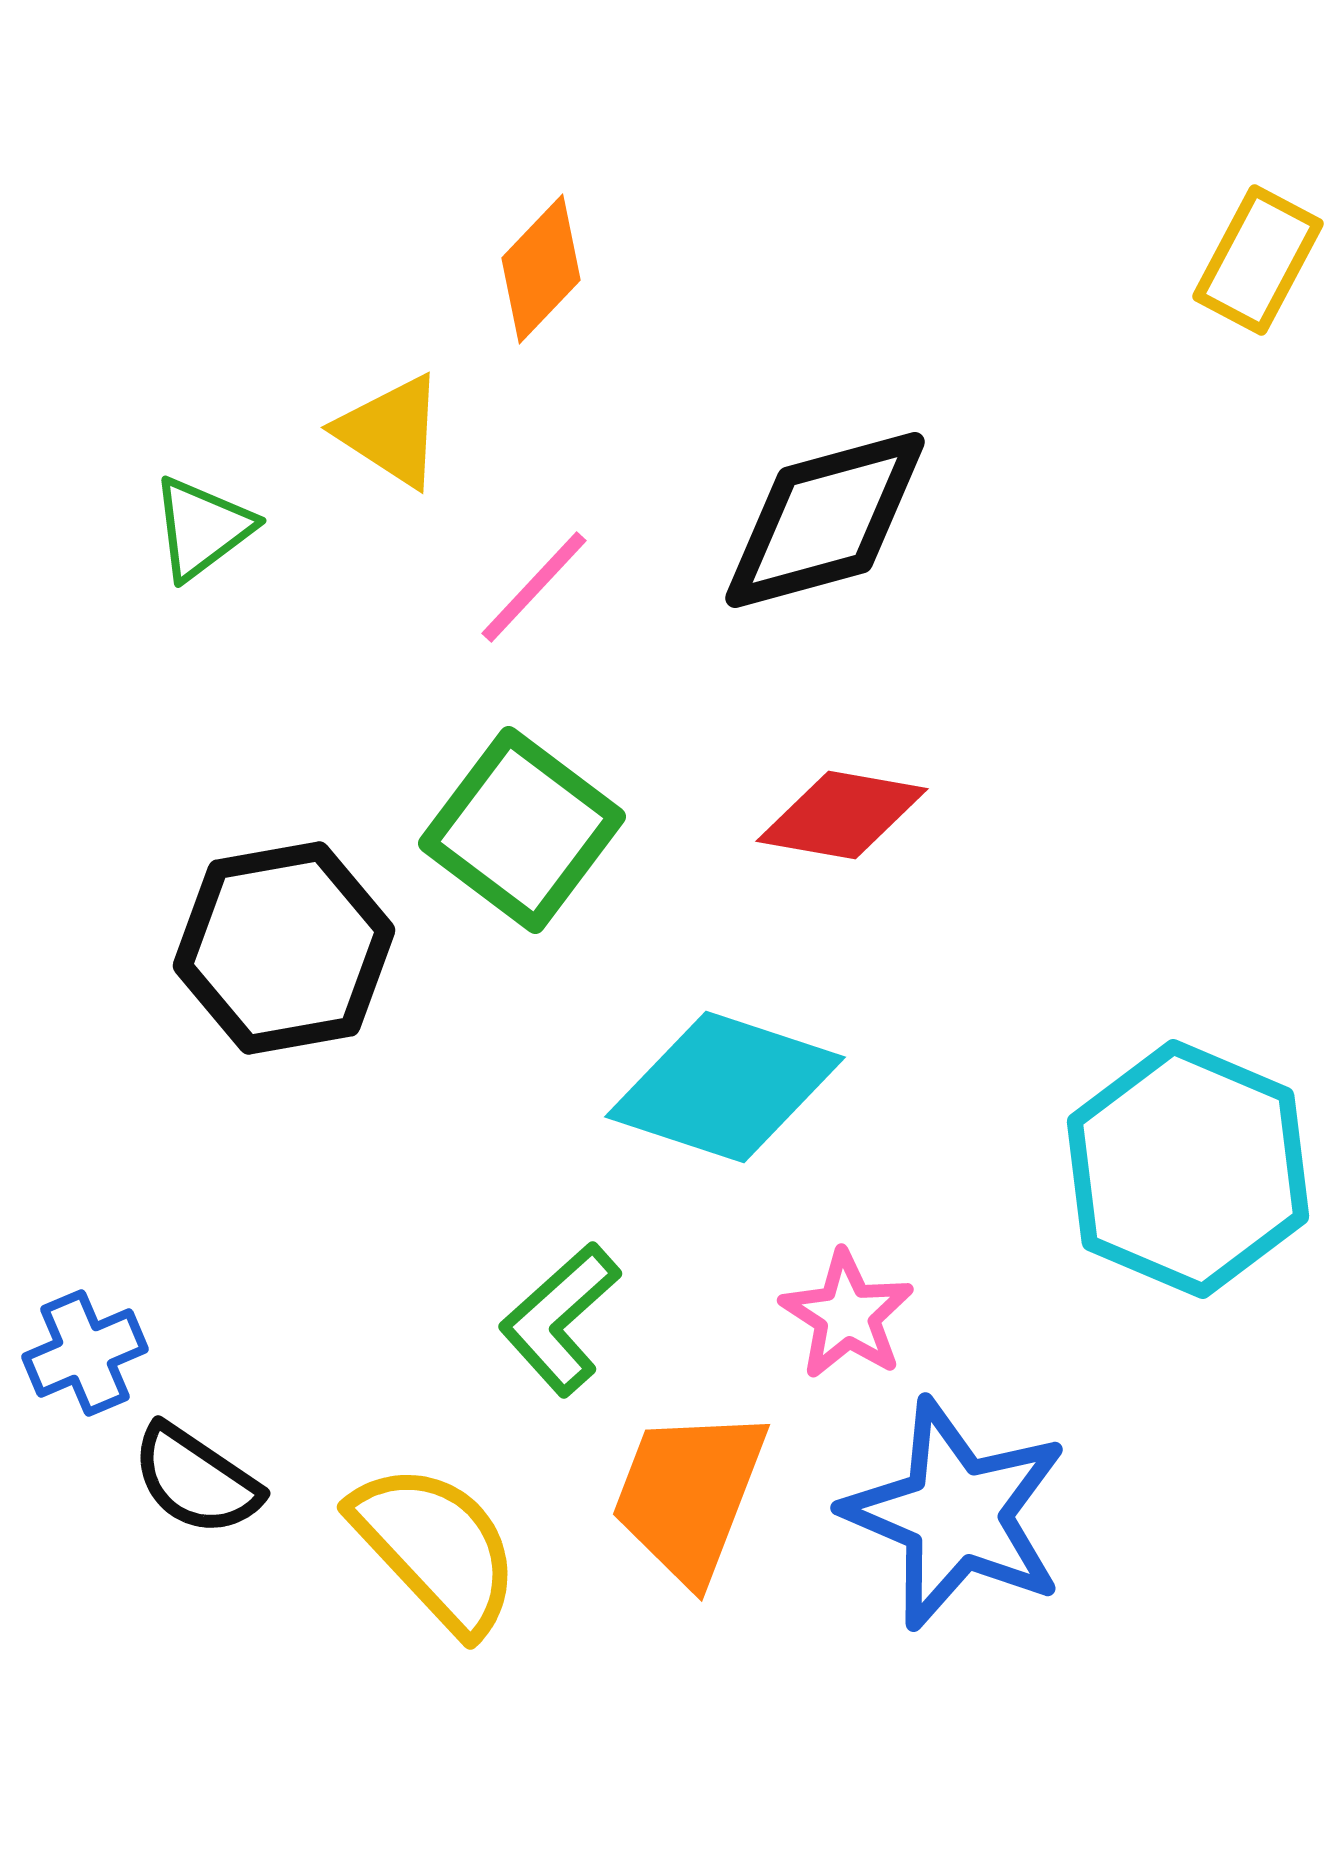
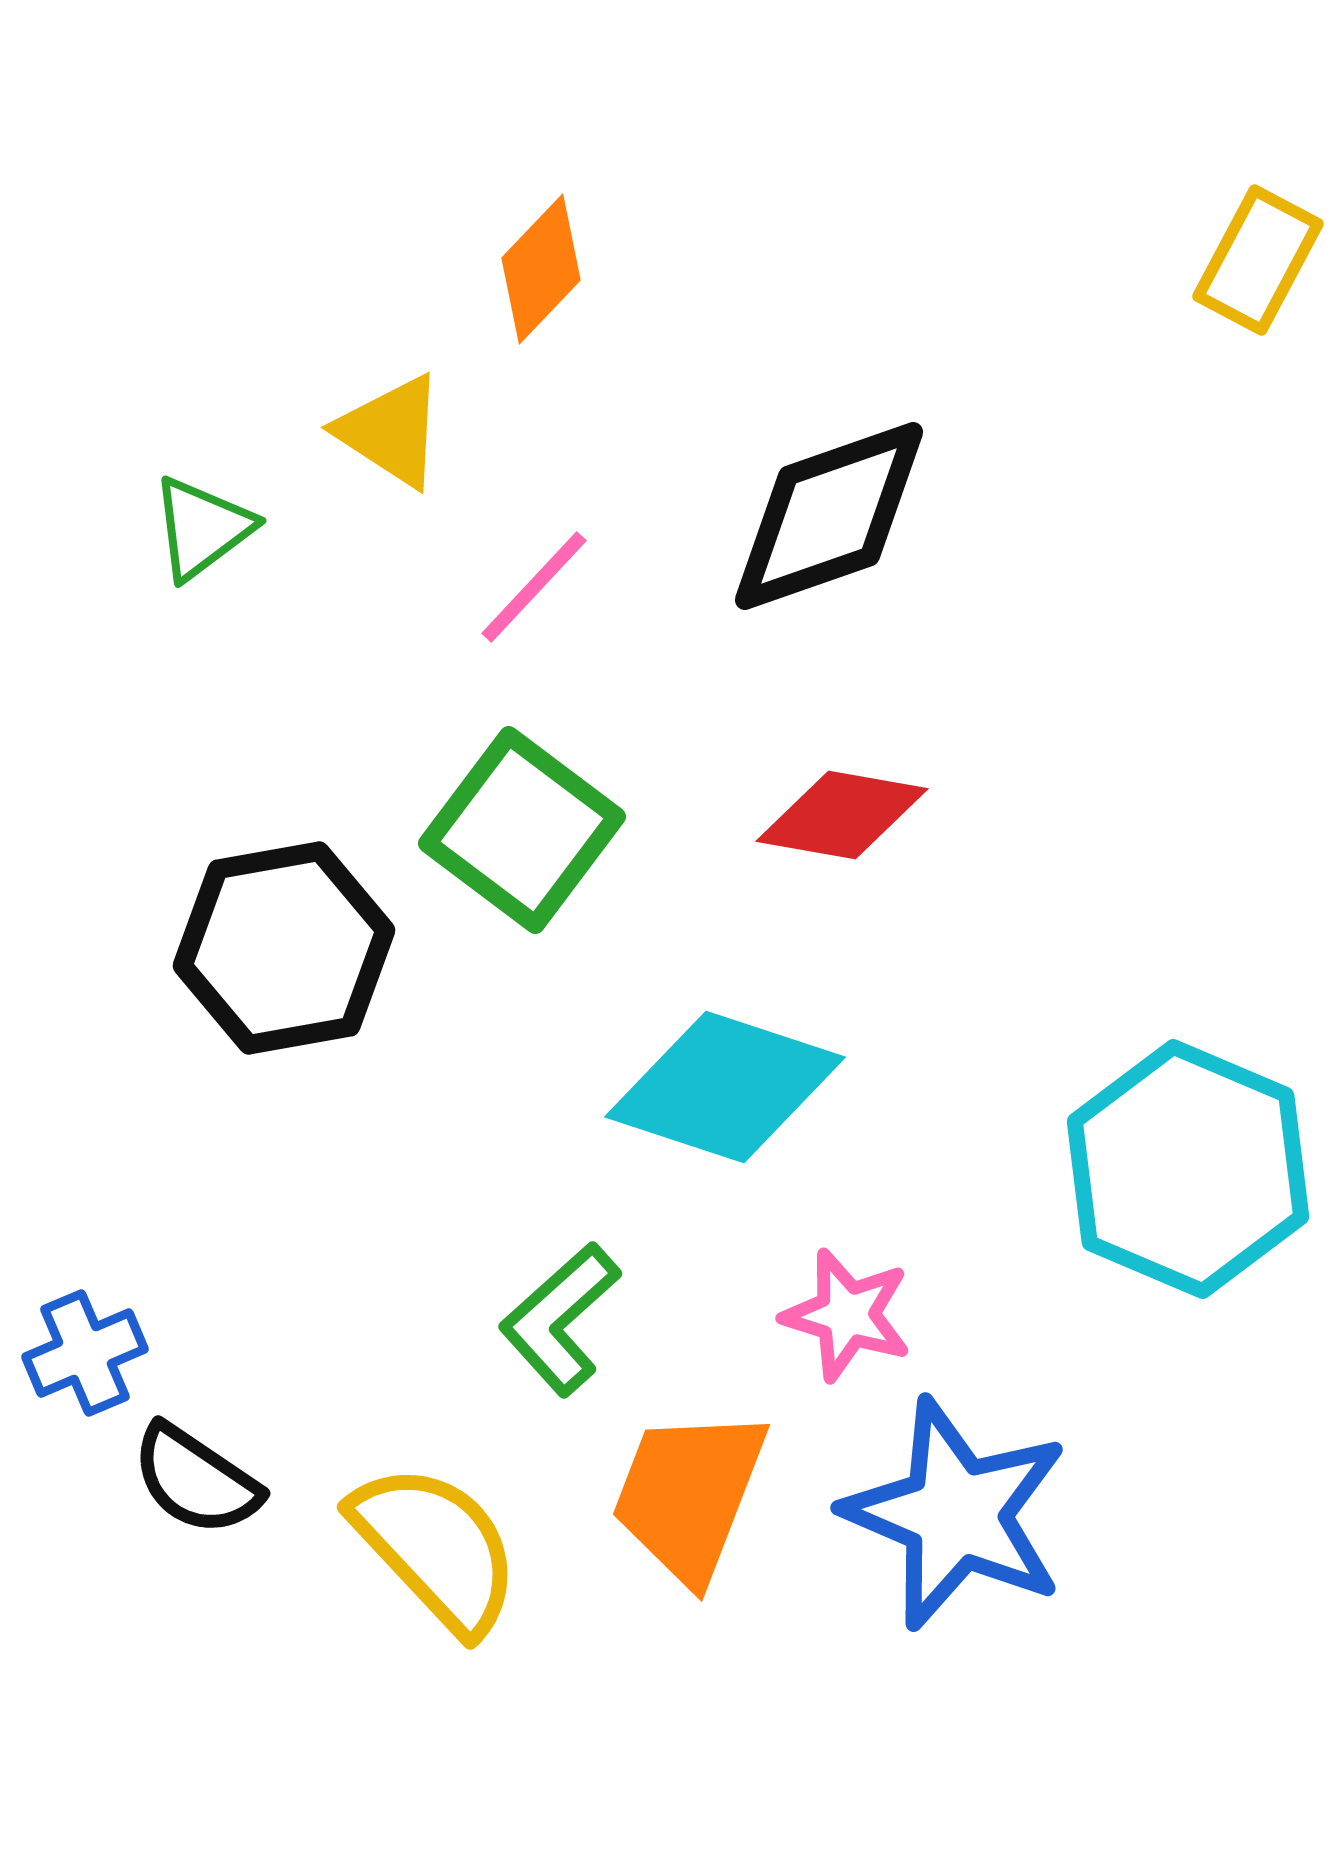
black diamond: moved 4 px right, 4 px up; rotated 4 degrees counterclockwise
pink star: rotated 16 degrees counterclockwise
